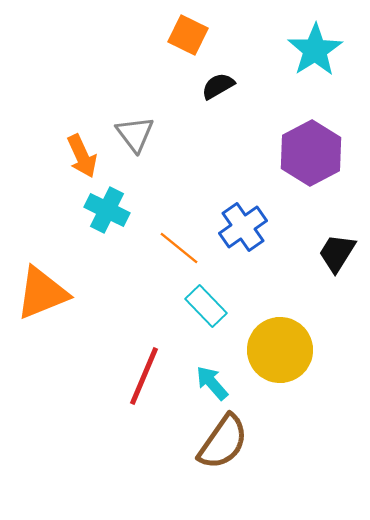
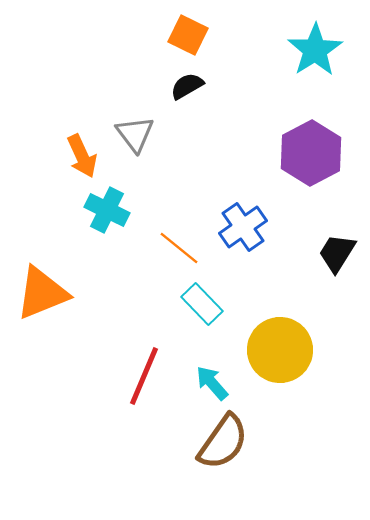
black semicircle: moved 31 px left
cyan rectangle: moved 4 px left, 2 px up
